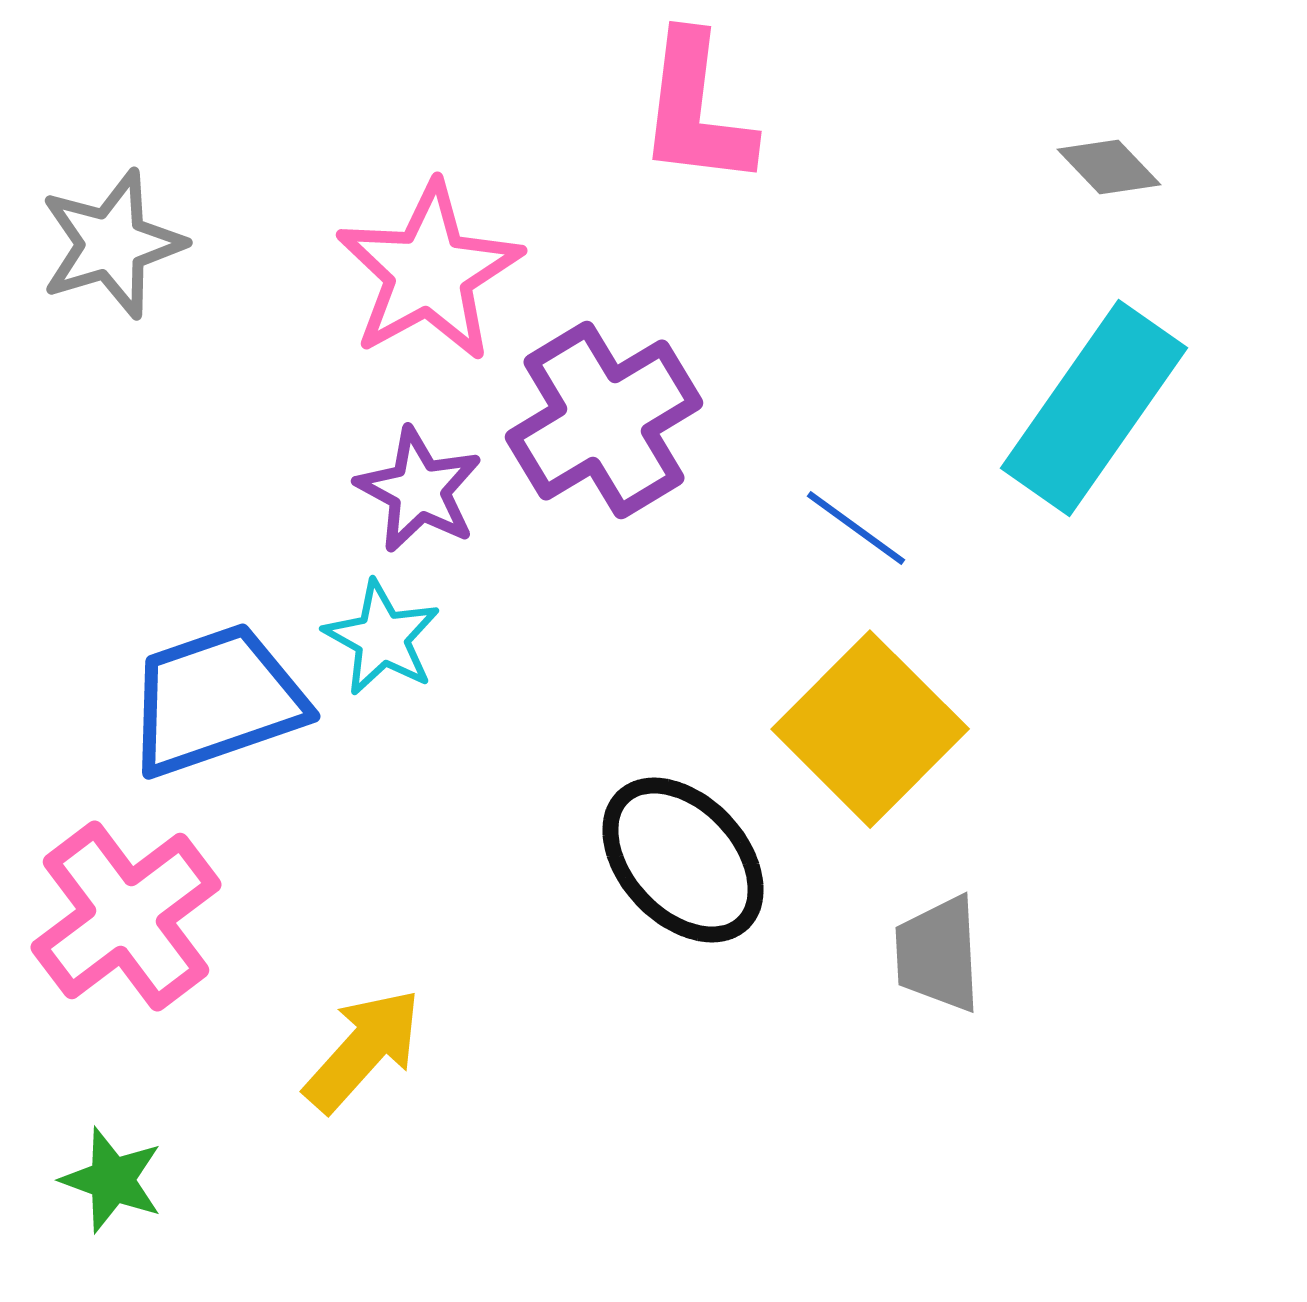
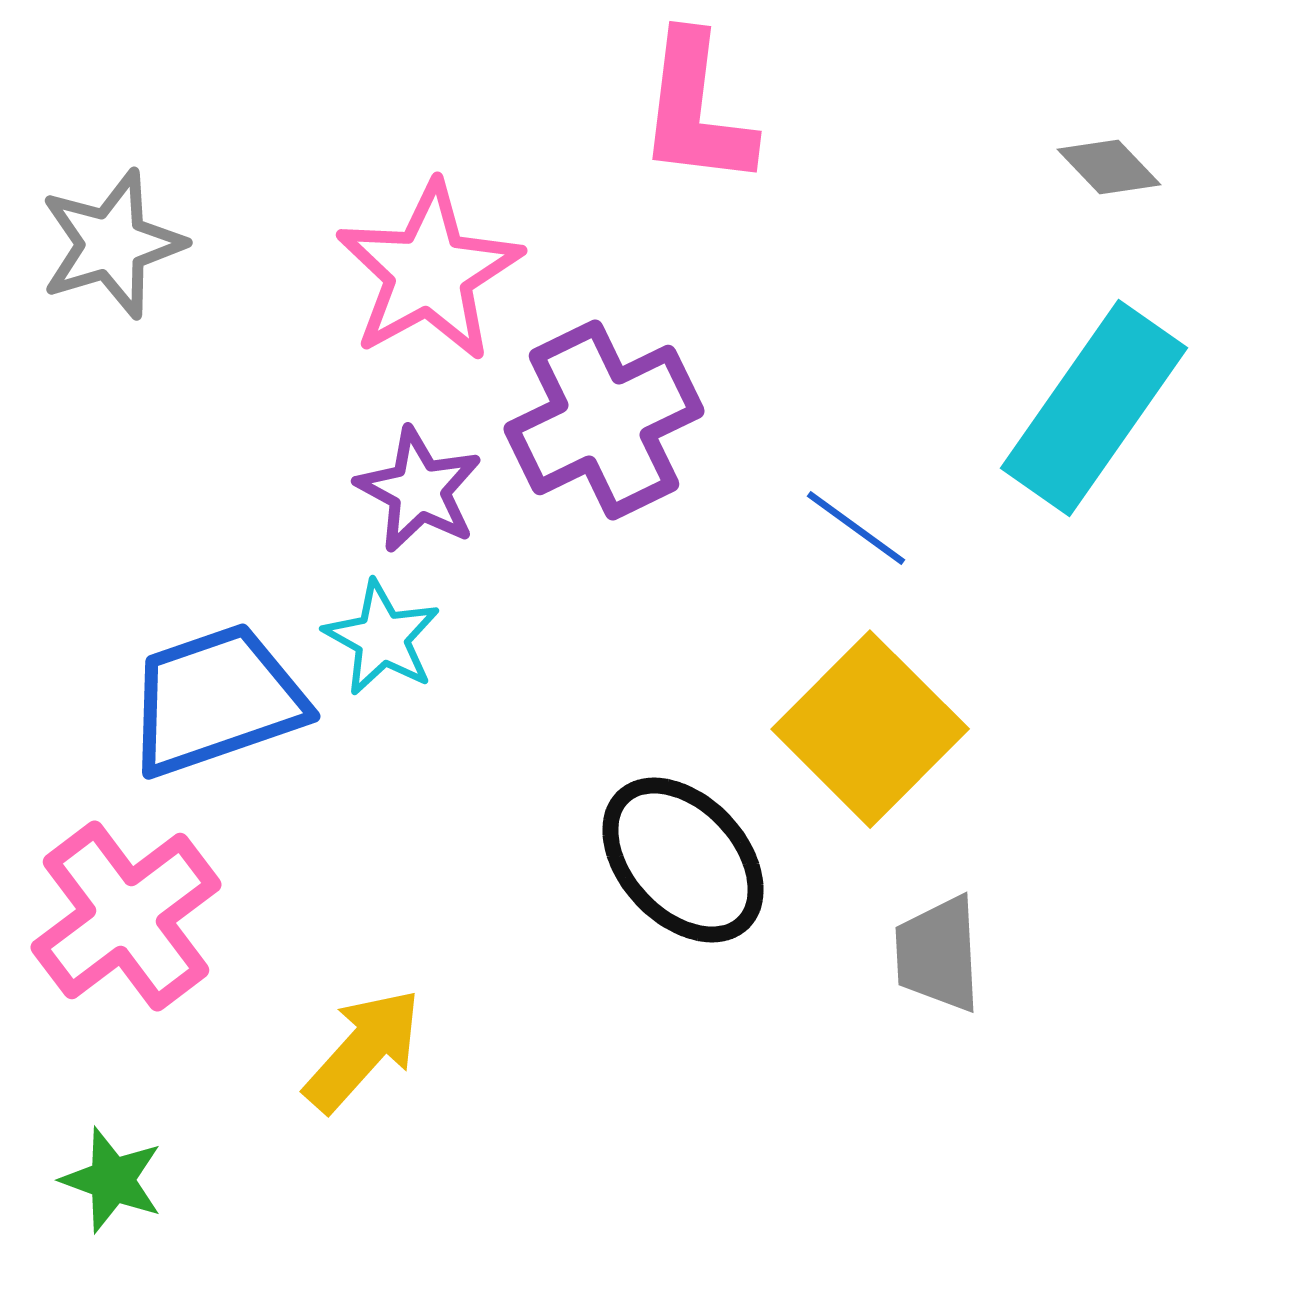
purple cross: rotated 5 degrees clockwise
